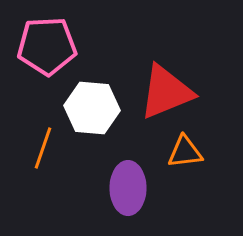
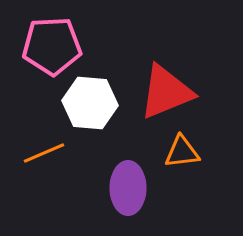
pink pentagon: moved 5 px right
white hexagon: moved 2 px left, 5 px up
orange line: moved 1 px right, 5 px down; rotated 48 degrees clockwise
orange triangle: moved 3 px left
